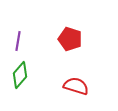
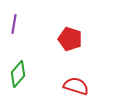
purple line: moved 4 px left, 17 px up
green diamond: moved 2 px left, 1 px up
